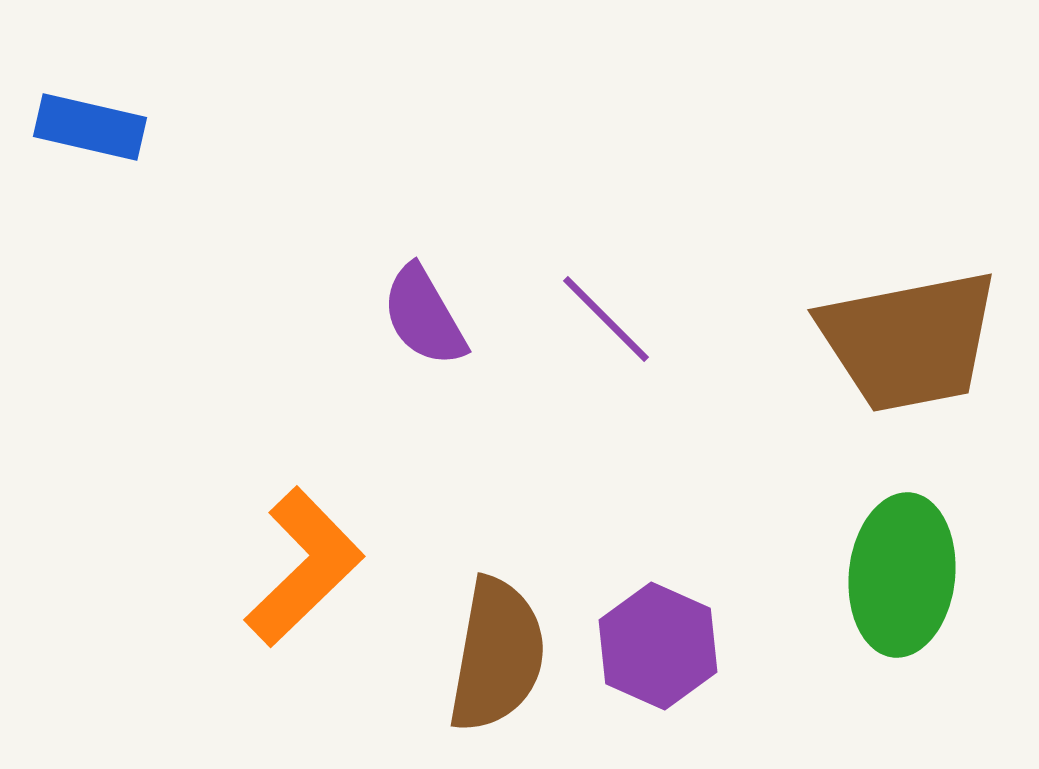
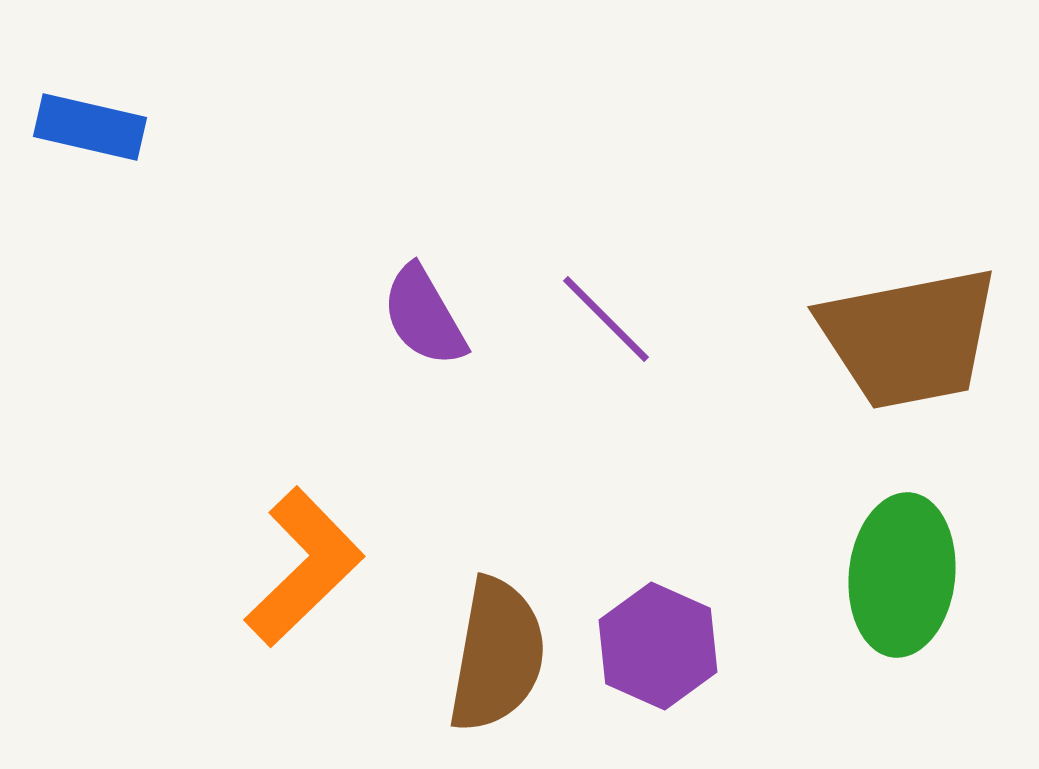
brown trapezoid: moved 3 px up
